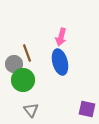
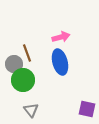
pink arrow: rotated 120 degrees counterclockwise
